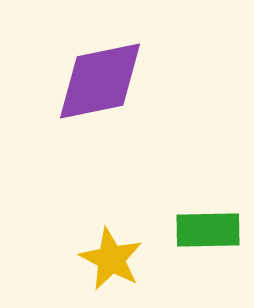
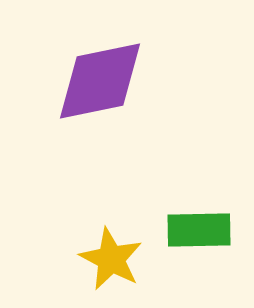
green rectangle: moved 9 px left
